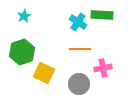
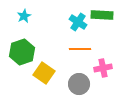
yellow square: rotated 10 degrees clockwise
